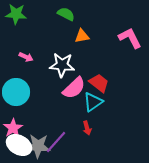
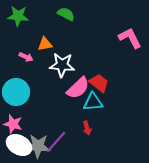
green star: moved 2 px right, 2 px down
orange triangle: moved 37 px left, 8 px down
pink semicircle: moved 4 px right
cyan triangle: rotated 30 degrees clockwise
pink star: moved 4 px up; rotated 24 degrees counterclockwise
